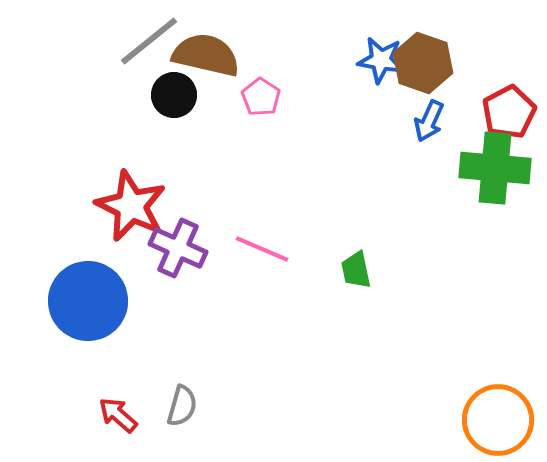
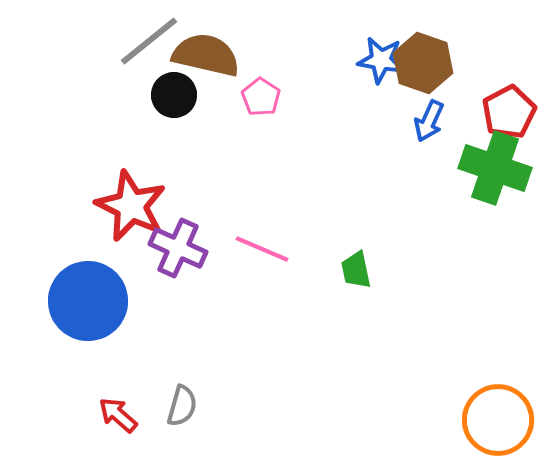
green cross: rotated 14 degrees clockwise
